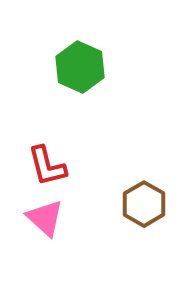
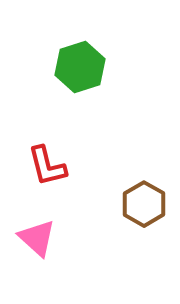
green hexagon: rotated 18 degrees clockwise
pink triangle: moved 8 px left, 20 px down
